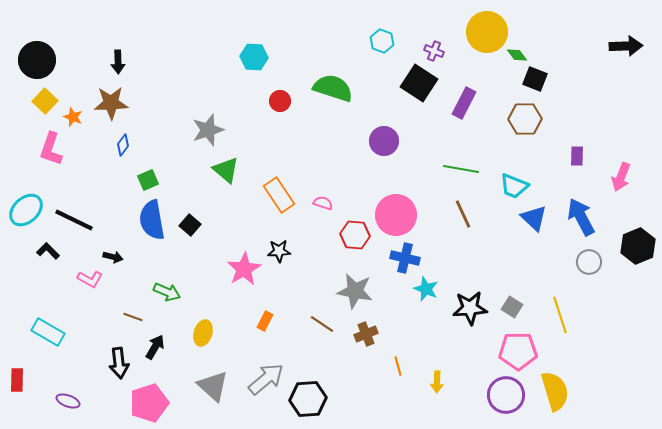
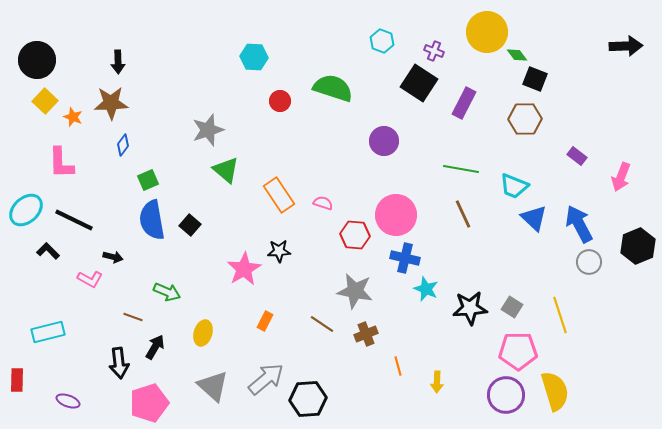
pink L-shape at (51, 149): moved 10 px right, 14 px down; rotated 20 degrees counterclockwise
purple rectangle at (577, 156): rotated 54 degrees counterclockwise
blue arrow at (581, 217): moved 2 px left, 7 px down
cyan rectangle at (48, 332): rotated 44 degrees counterclockwise
